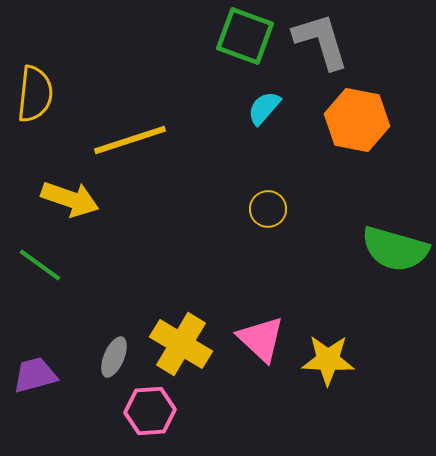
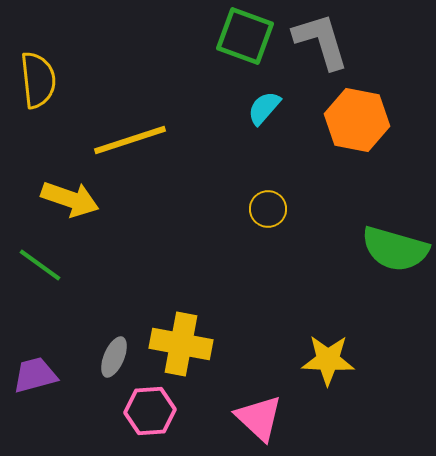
yellow semicircle: moved 3 px right, 14 px up; rotated 12 degrees counterclockwise
pink triangle: moved 2 px left, 79 px down
yellow cross: rotated 20 degrees counterclockwise
